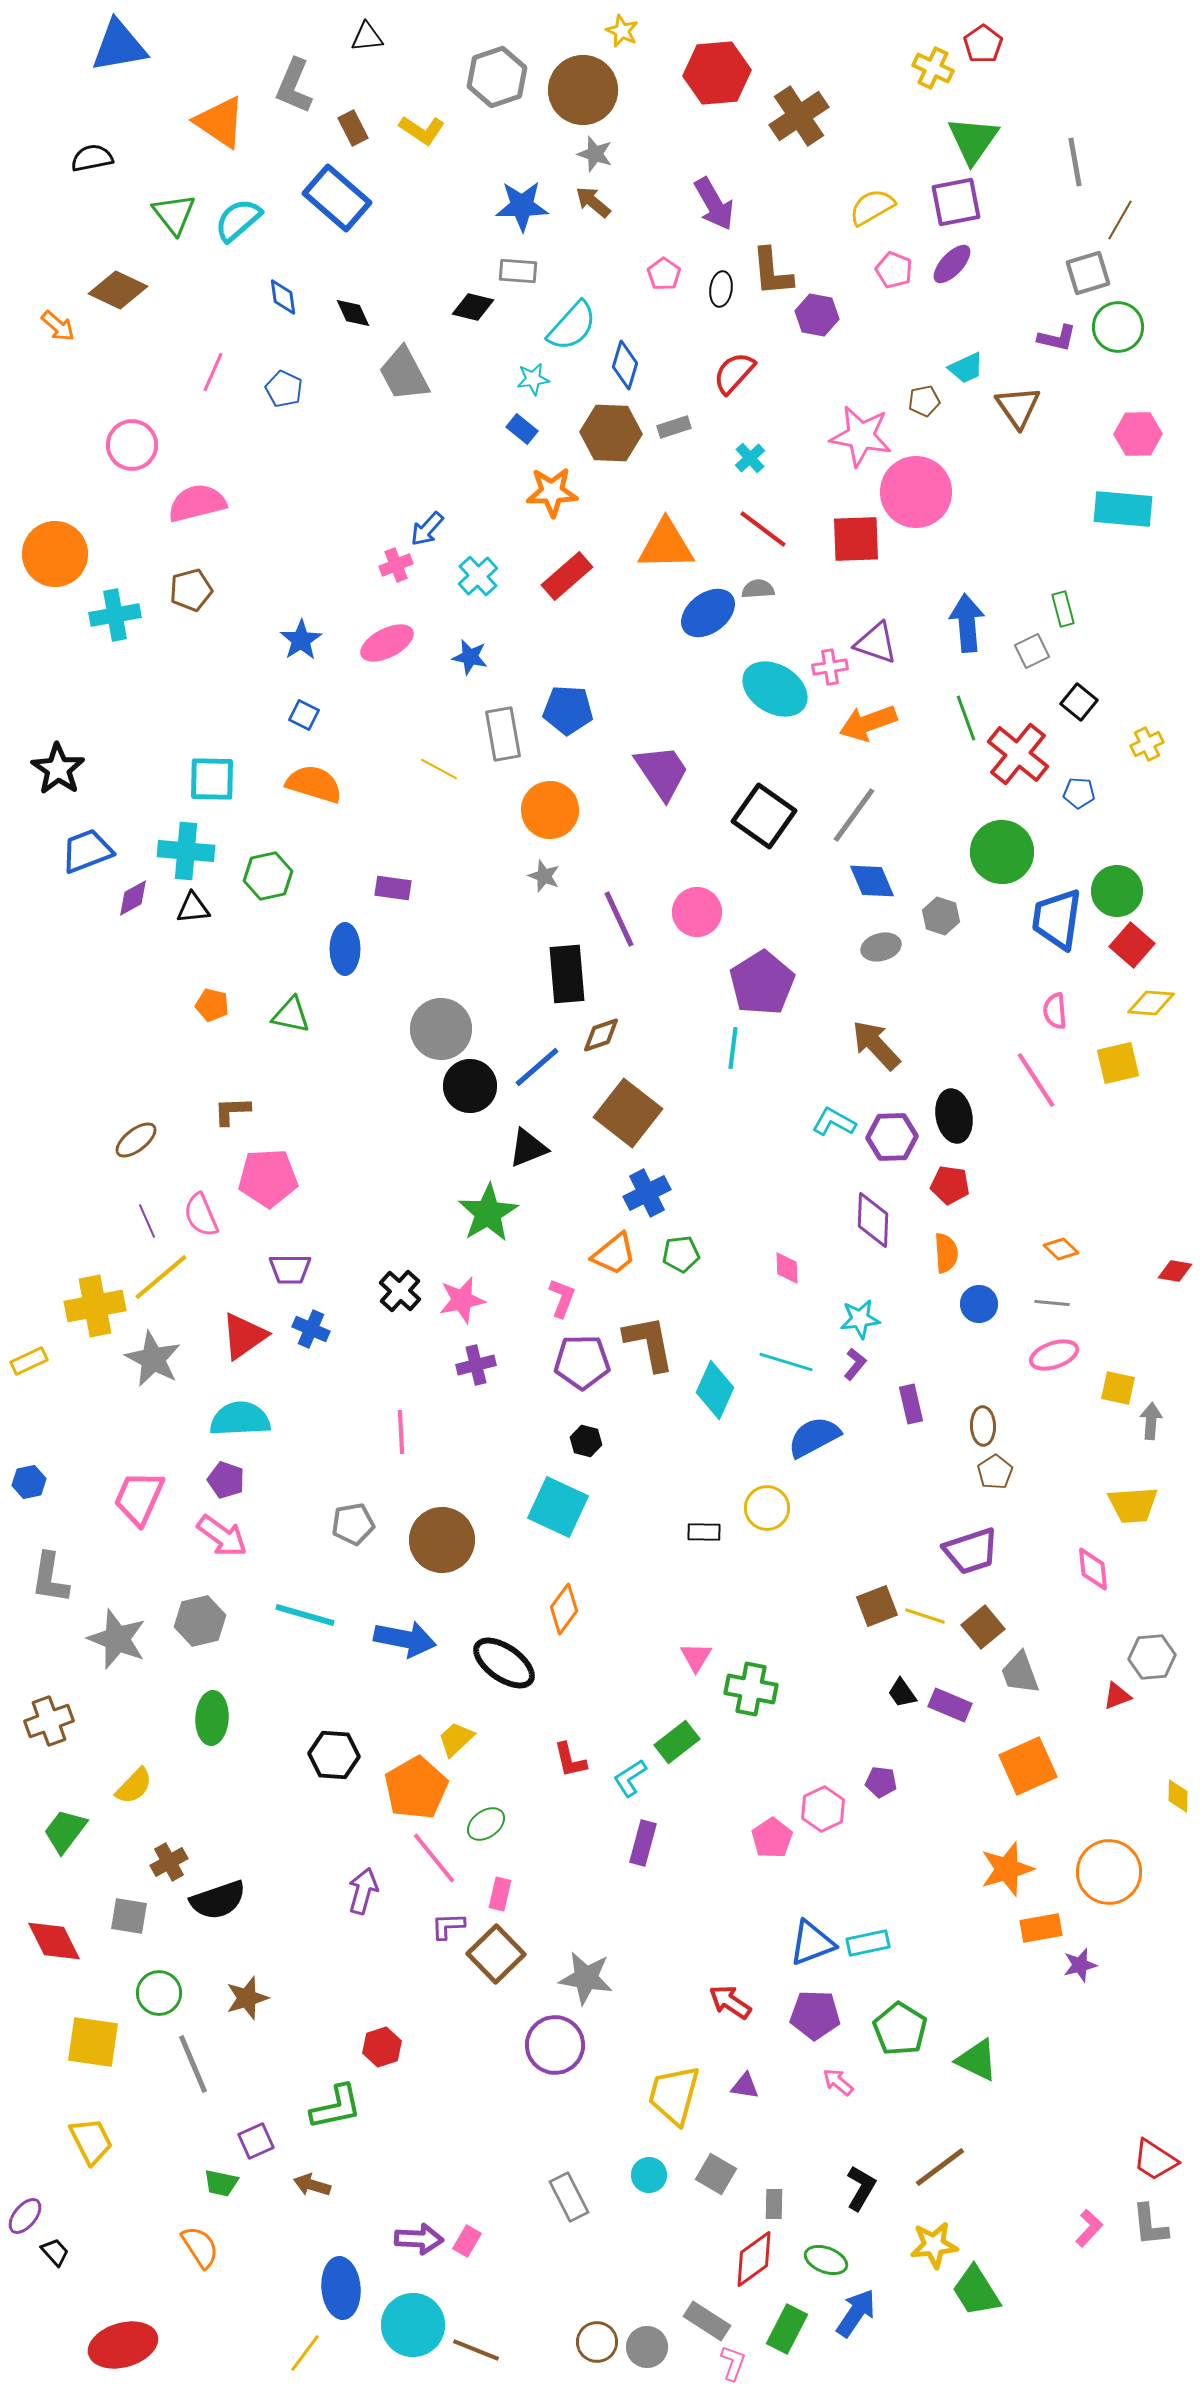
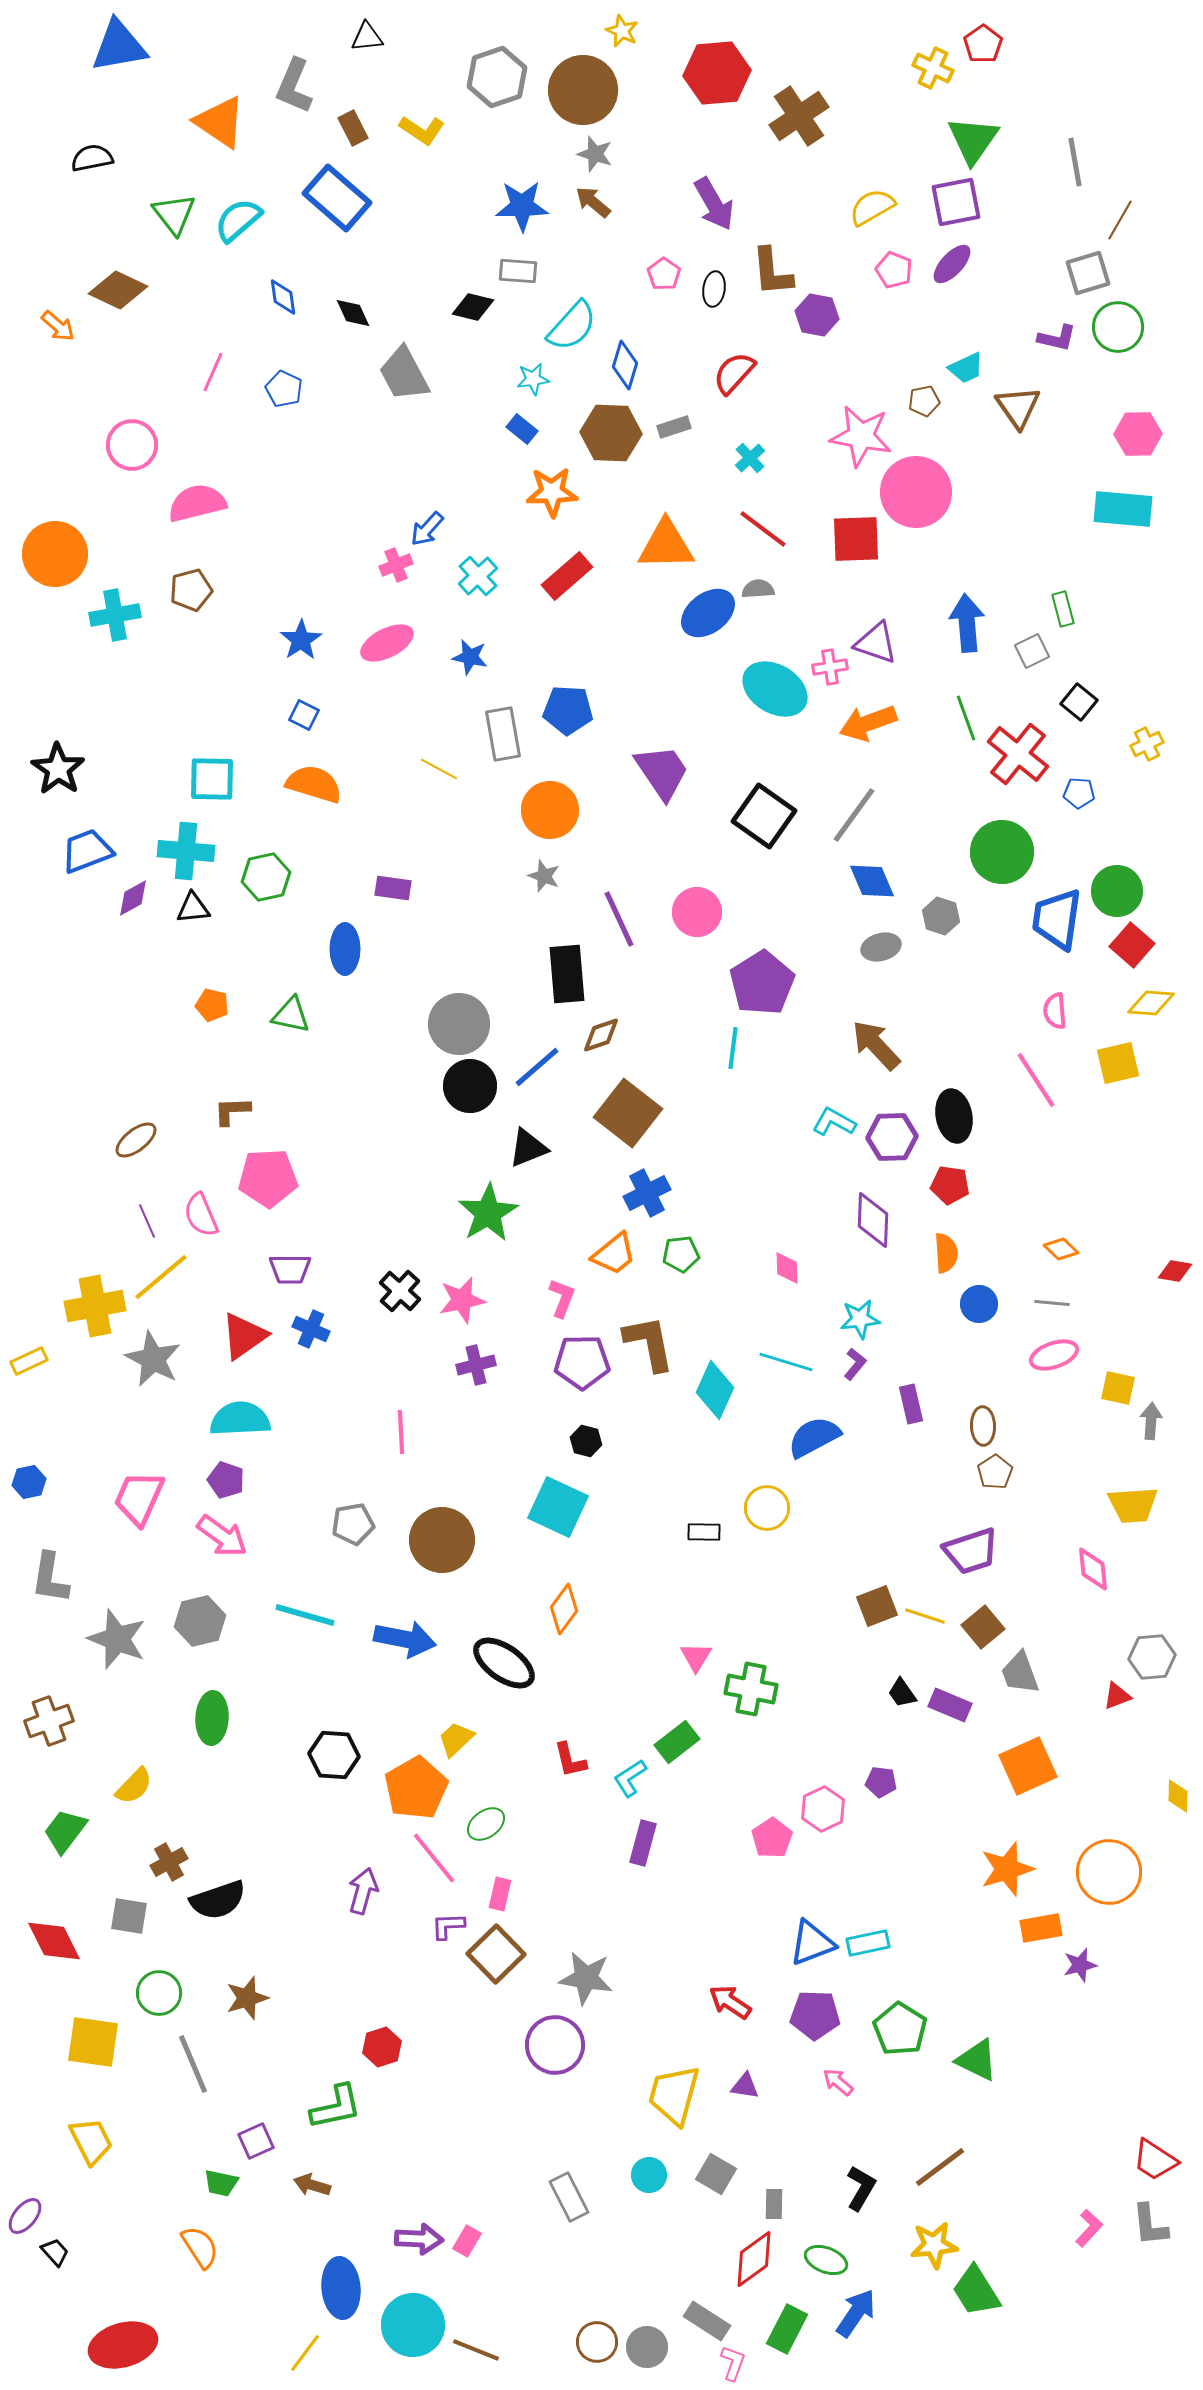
black ellipse at (721, 289): moved 7 px left
green hexagon at (268, 876): moved 2 px left, 1 px down
gray circle at (441, 1029): moved 18 px right, 5 px up
